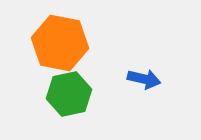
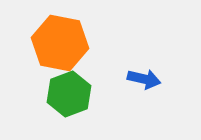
green hexagon: rotated 9 degrees counterclockwise
